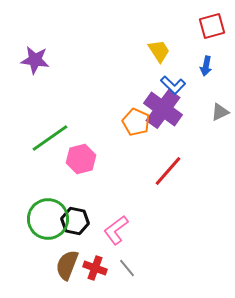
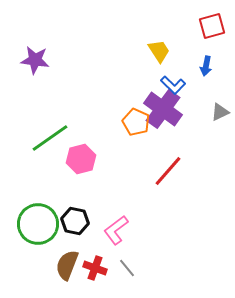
green circle: moved 10 px left, 5 px down
